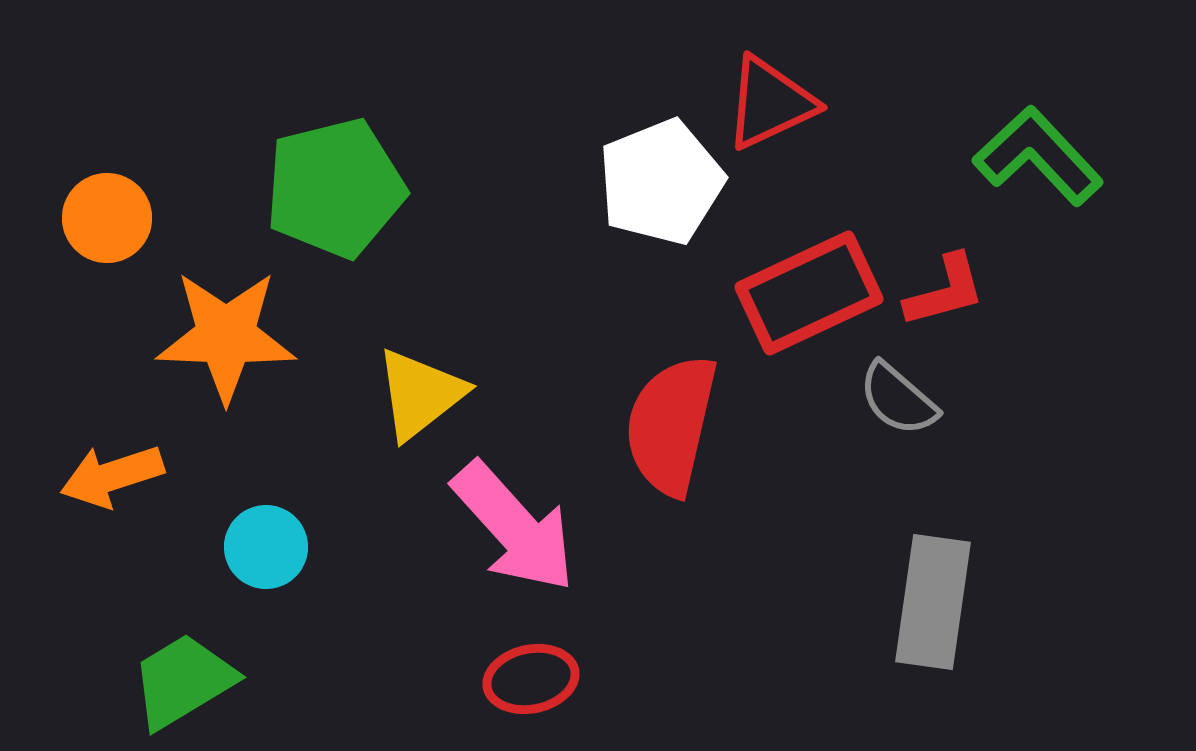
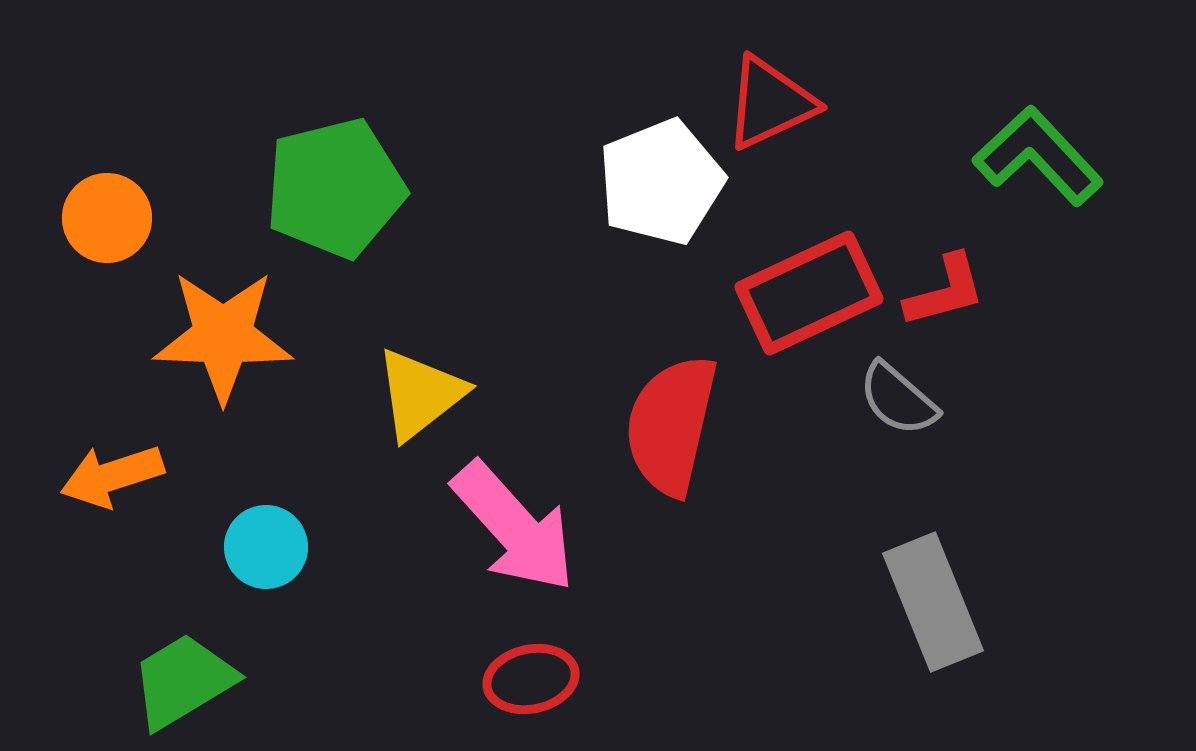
orange star: moved 3 px left
gray rectangle: rotated 30 degrees counterclockwise
